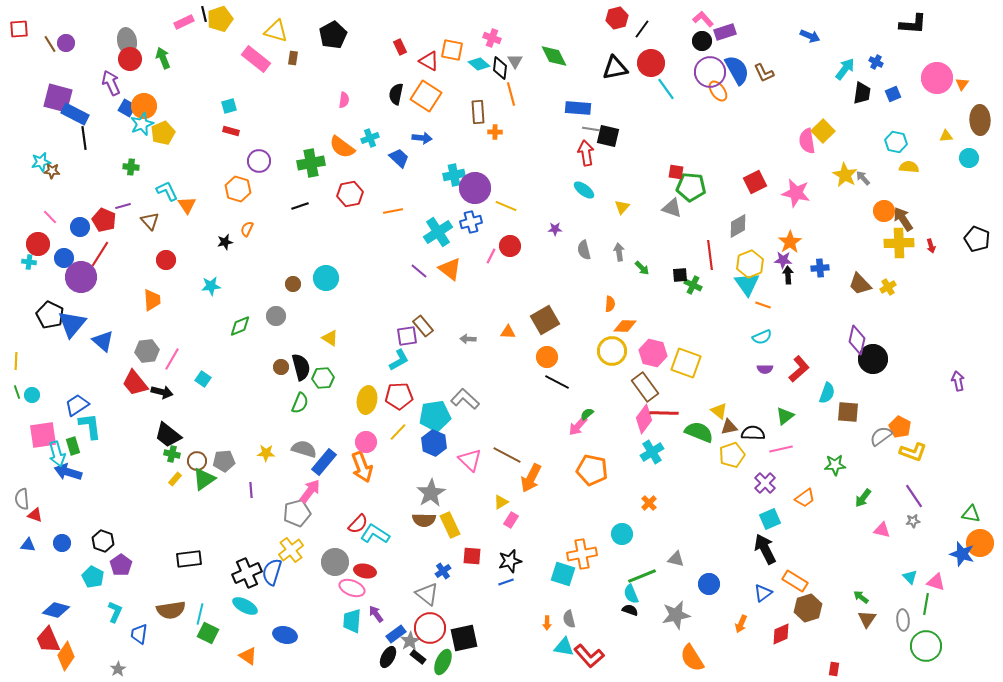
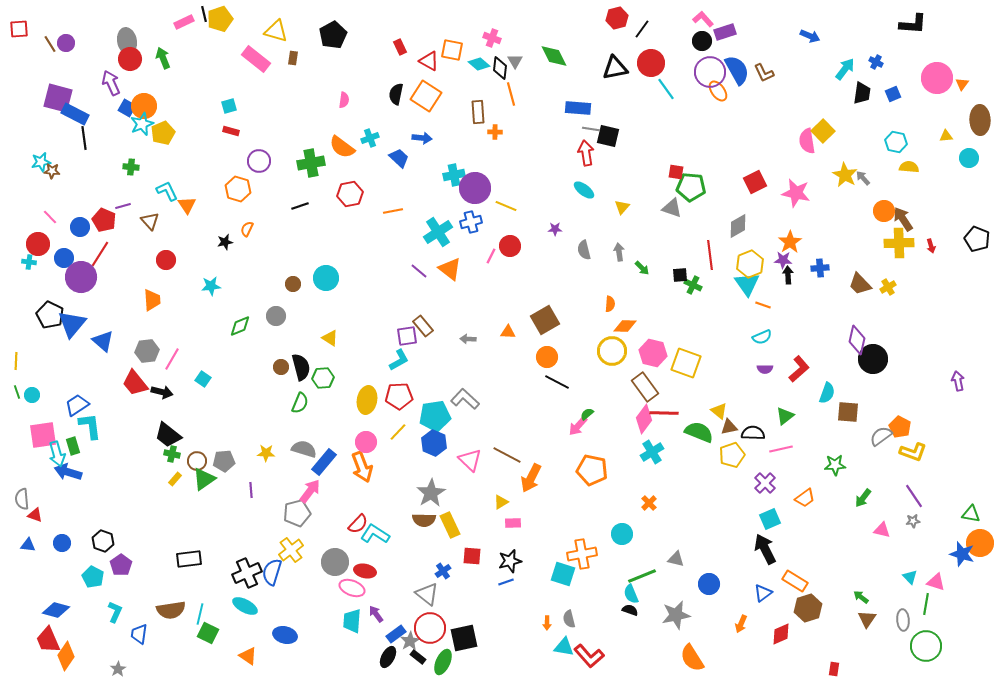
pink rectangle at (511, 520): moved 2 px right, 3 px down; rotated 56 degrees clockwise
